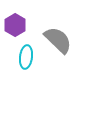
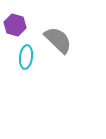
purple hexagon: rotated 15 degrees counterclockwise
